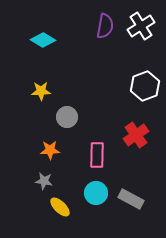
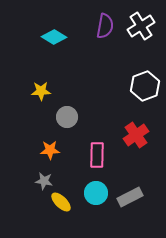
cyan diamond: moved 11 px right, 3 px up
gray rectangle: moved 1 px left, 2 px up; rotated 55 degrees counterclockwise
yellow ellipse: moved 1 px right, 5 px up
